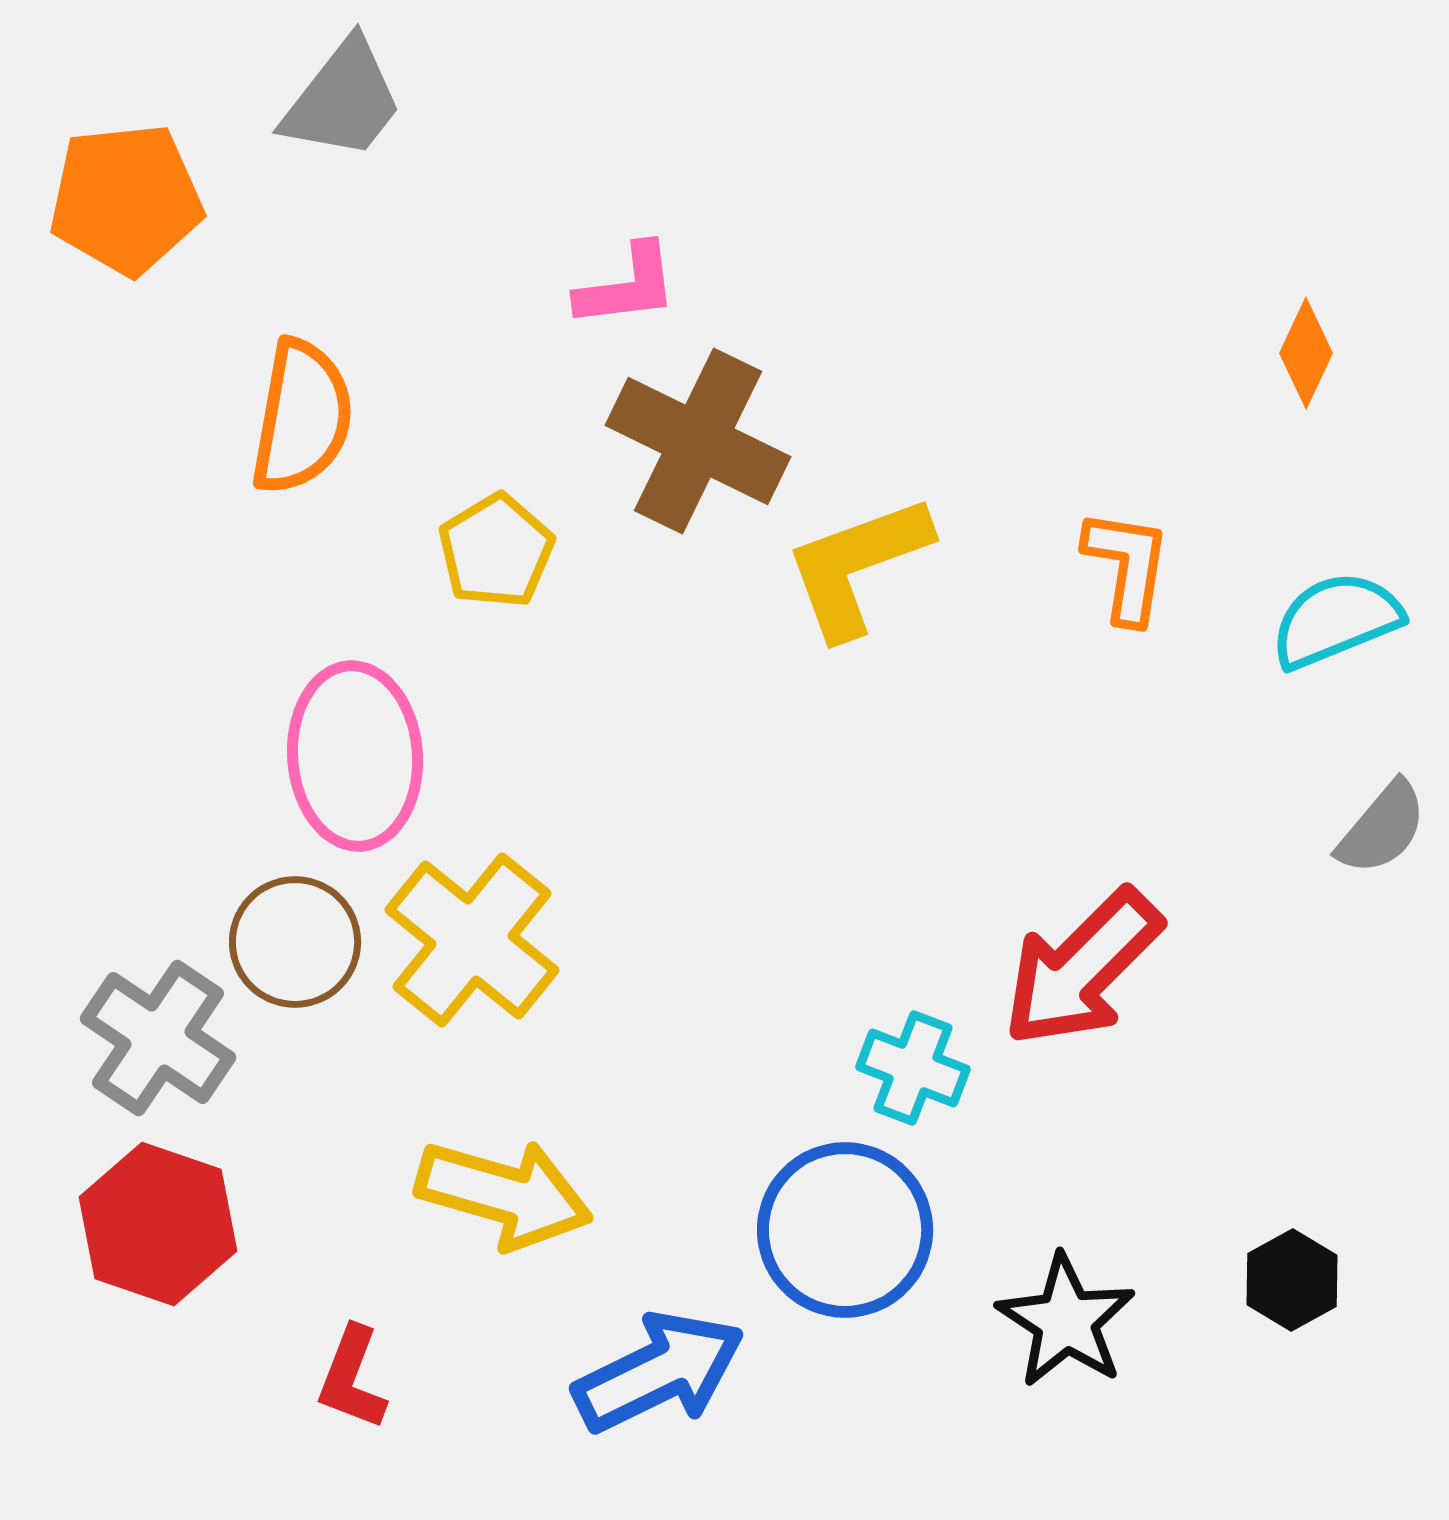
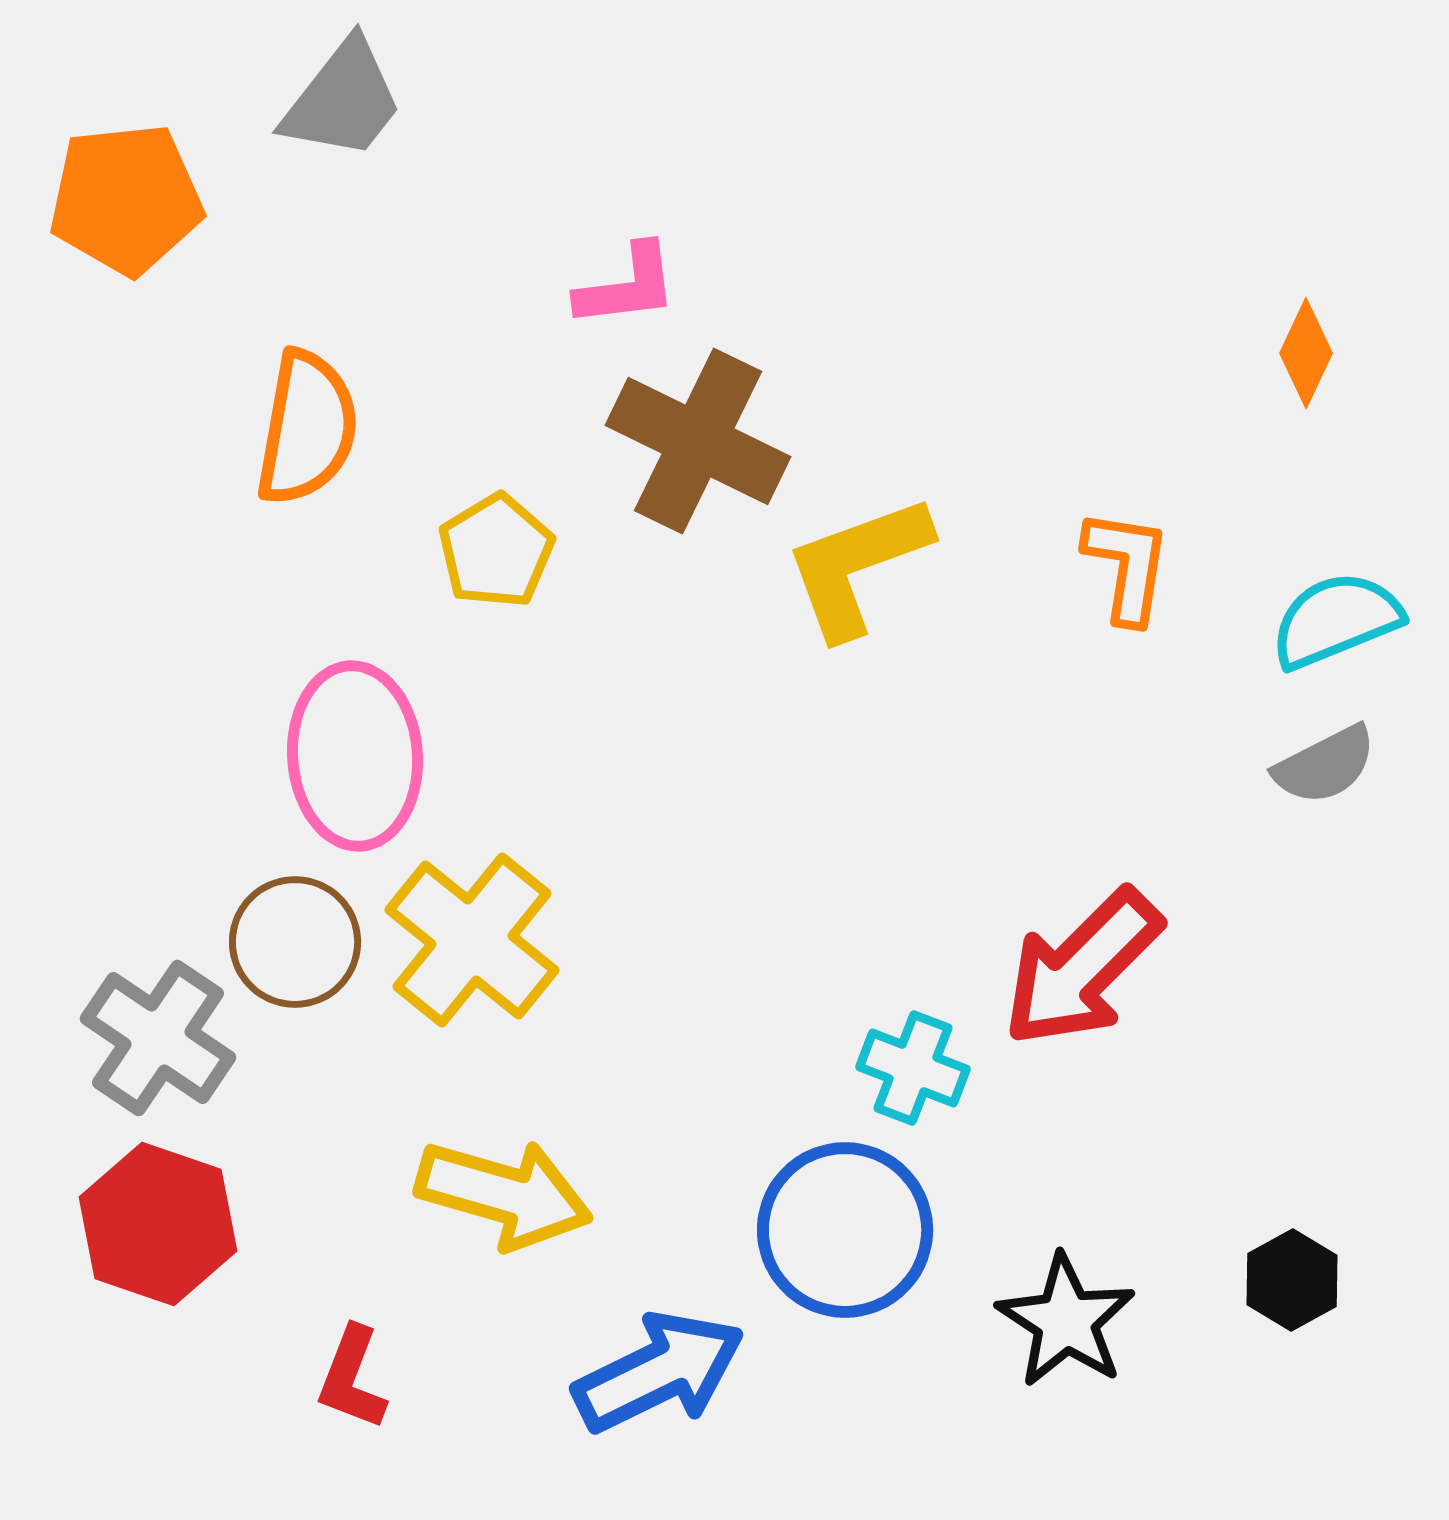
orange semicircle: moved 5 px right, 11 px down
gray semicircle: moved 57 px left, 63 px up; rotated 23 degrees clockwise
